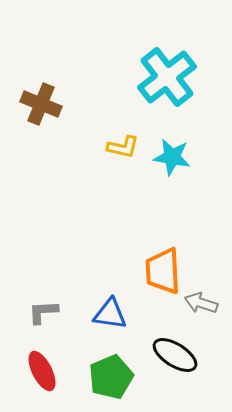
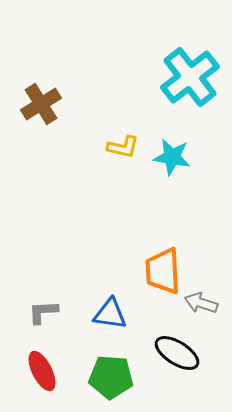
cyan cross: moved 23 px right
brown cross: rotated 36 degrees clockwise
black ellipse: moved 2 px right, 2 px up
green pentagon: rotated 27 degrees clockwise
